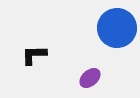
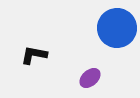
black L-shape: rotated 12 degrees clockwise
